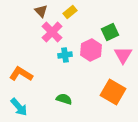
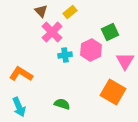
pink triangle: moved 2 px right, 6 px down
green semicircle: moved 2 px left, 5 px down
cyan arrow: rotated 18 degrees clockwise
